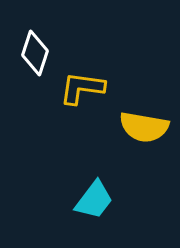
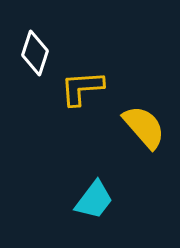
yellow L-shape: rotated 12 degrees counterclockwise
yellow semicircle: rotated 141 degrees counterclockwise
